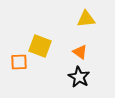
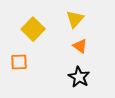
yellow triangle: moved 11 px left; rotated 42 degrees counterclockwise
yellow square: moved 7 px left, 17 px up; rotated 25 degrees clockwise
orange triangle: moved 6 px up
